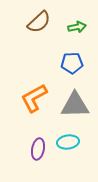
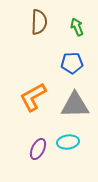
brown semicircle: rotated 45 degrees counterclockwise
green arrow: rotated 102 degrees counterclockwise
orange L-shape: moved 1 px left, 1 px up
purple ellipse: rotated 15 degrees clockwise
